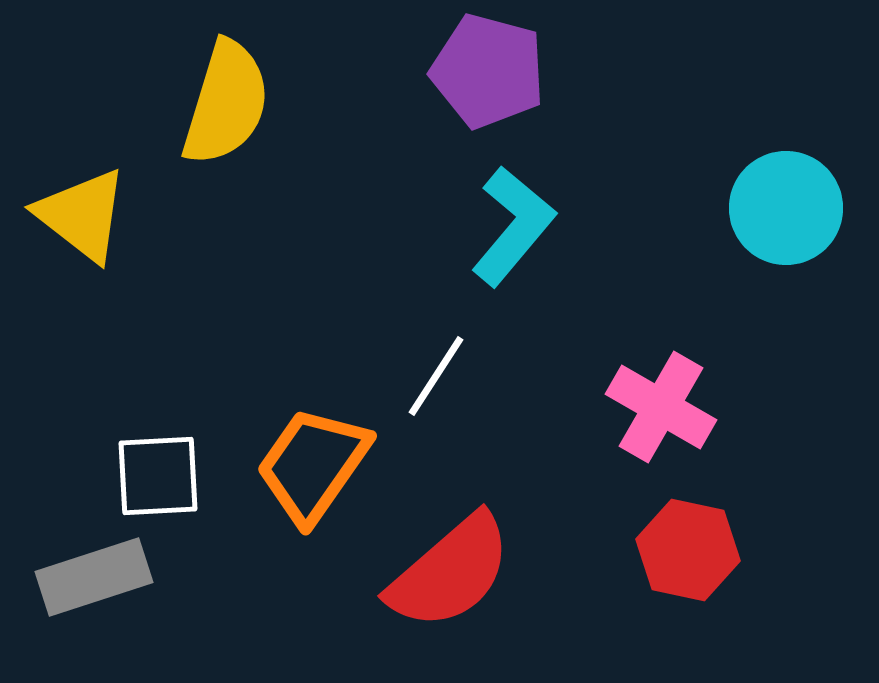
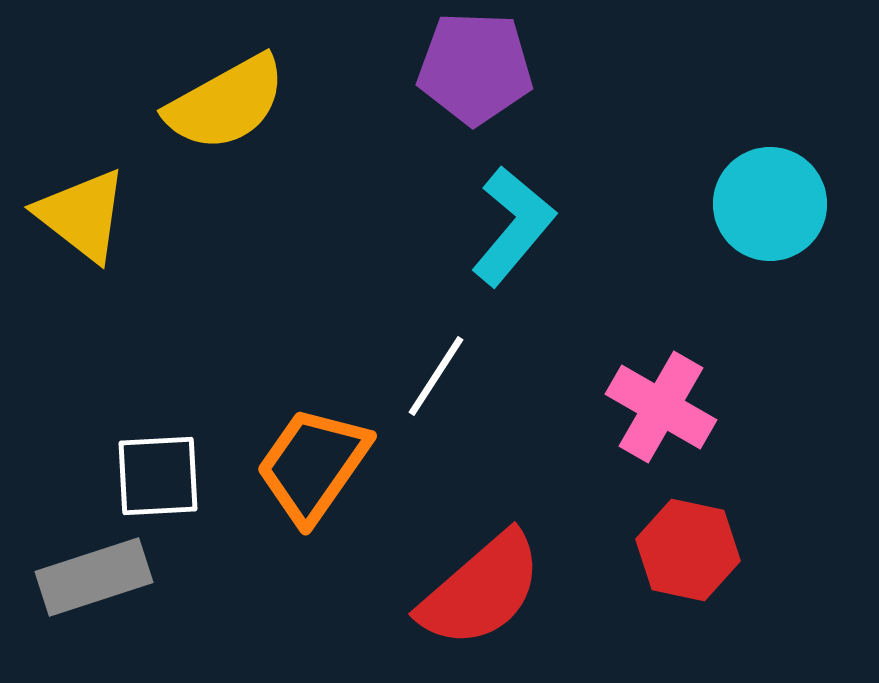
purple pentagon: moved 13 px left, 3 px up; rotated 13 degrees counterclockwise
yellow semicircle: rotated 44 degrees clockwise
cyan circle: moved 16 px left, 4 px up
red semicircle: moved 31 px right, 18 px down
